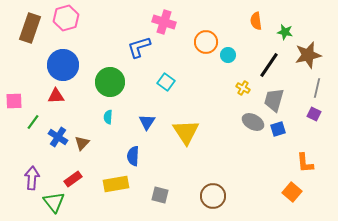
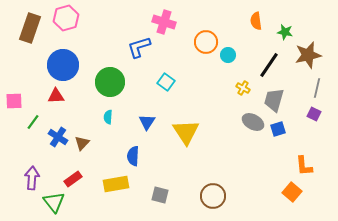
orange L-shape: moved 1 px left, 3 px down
